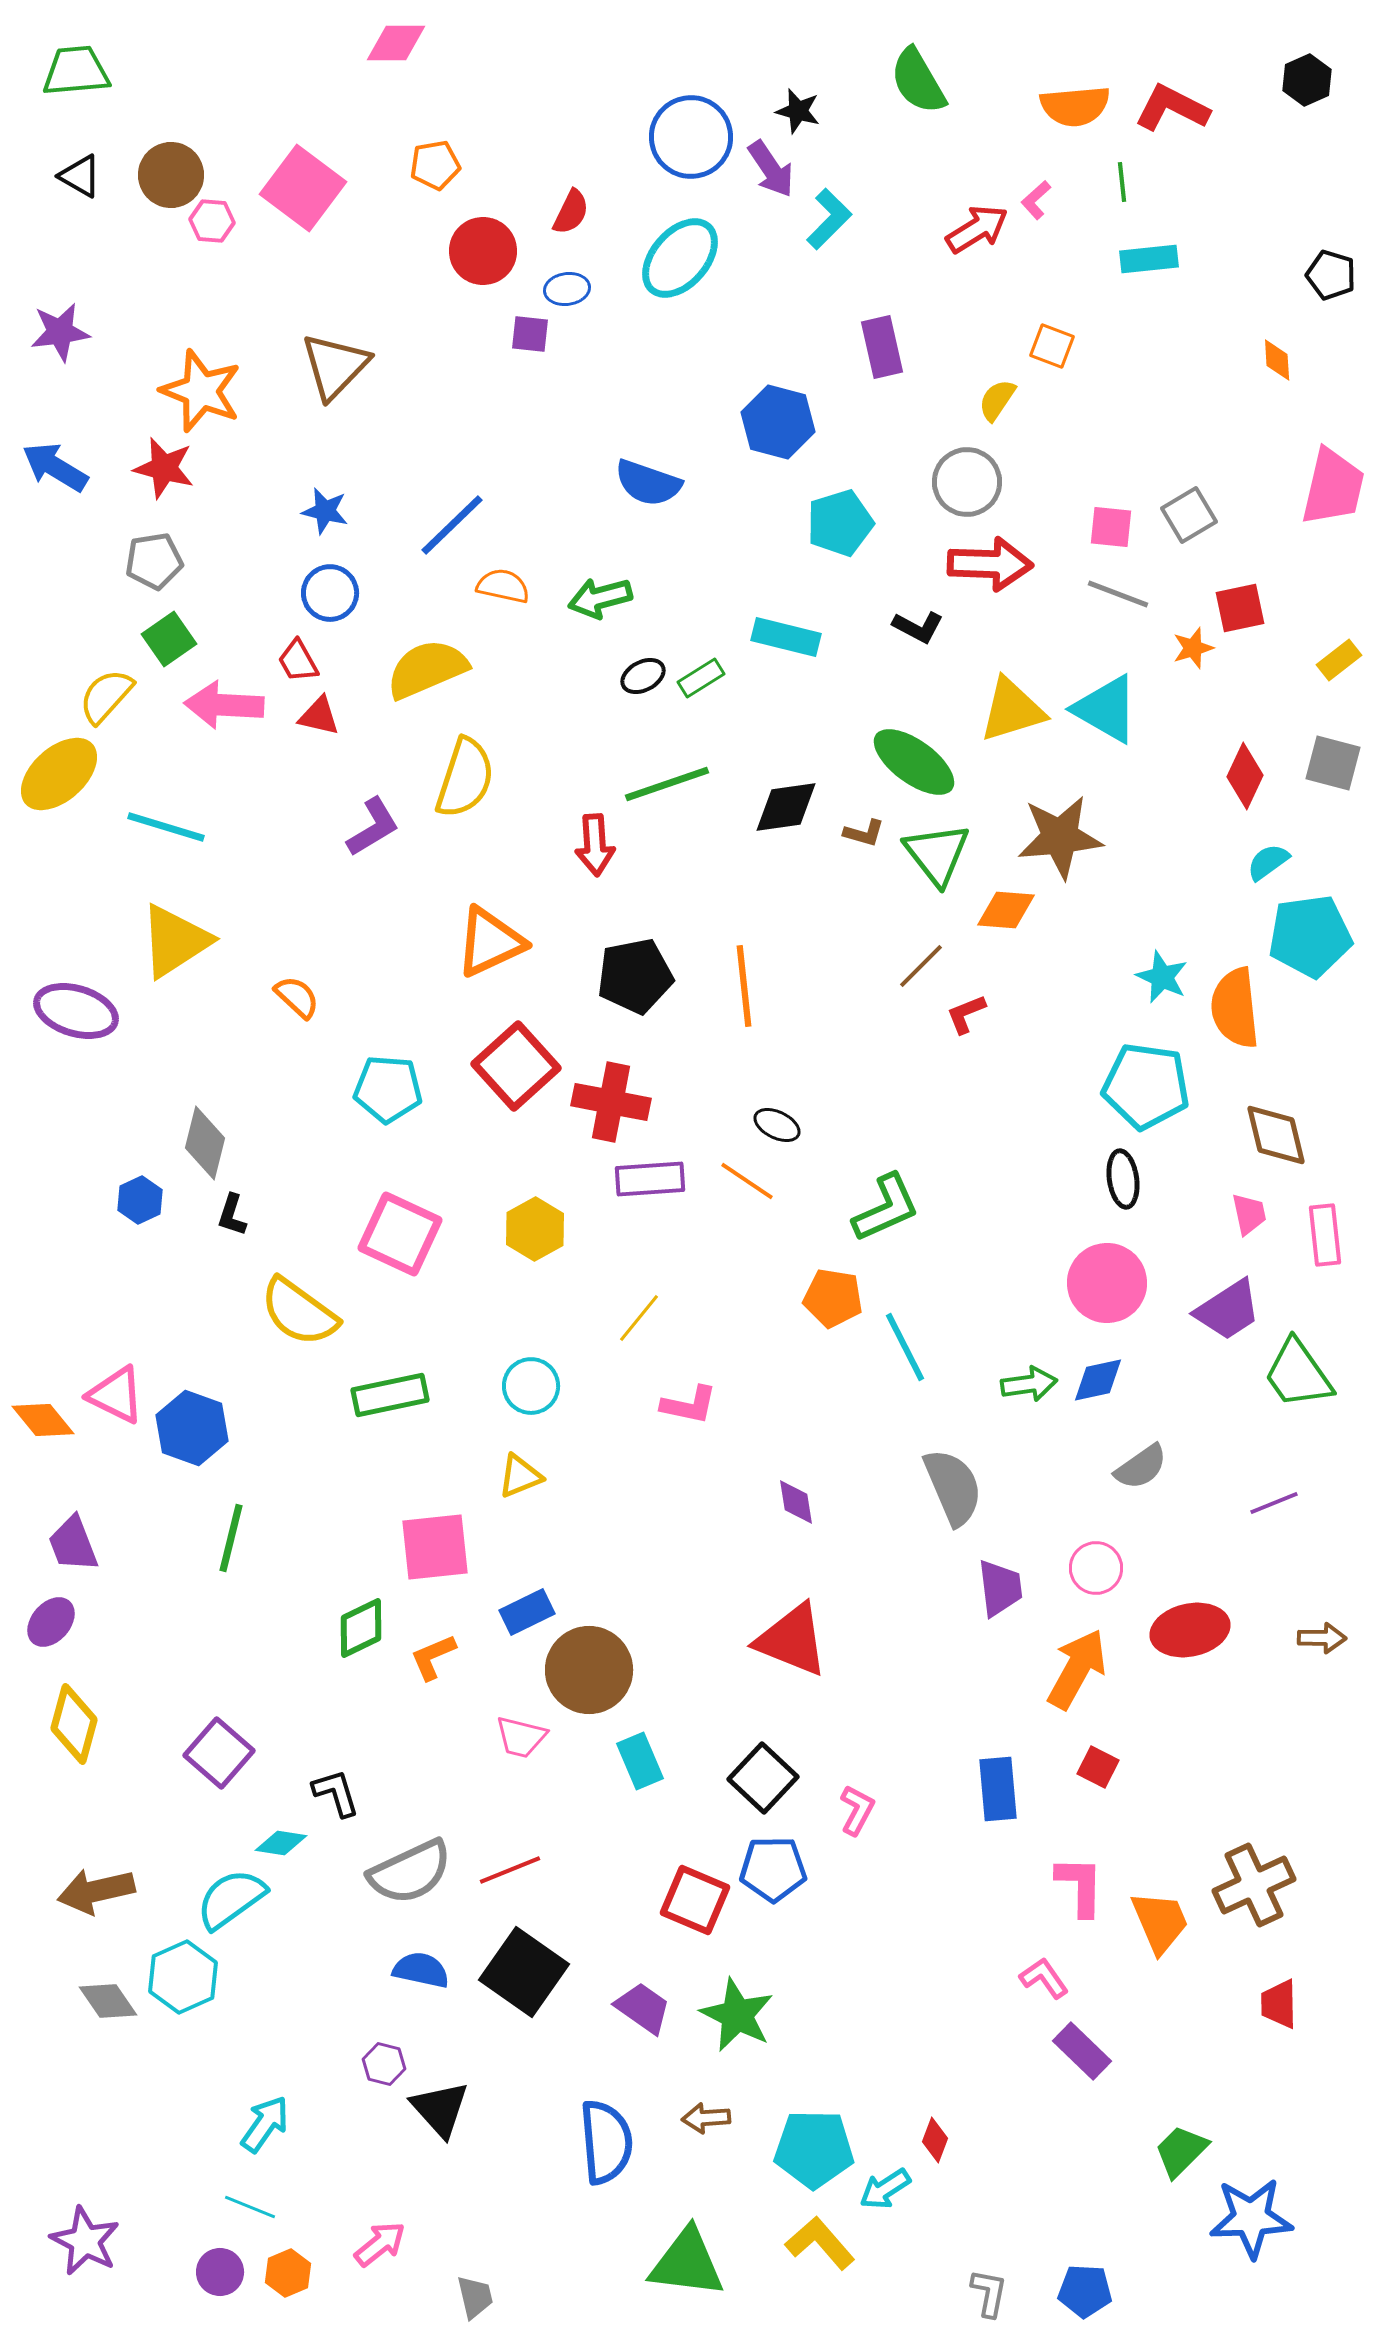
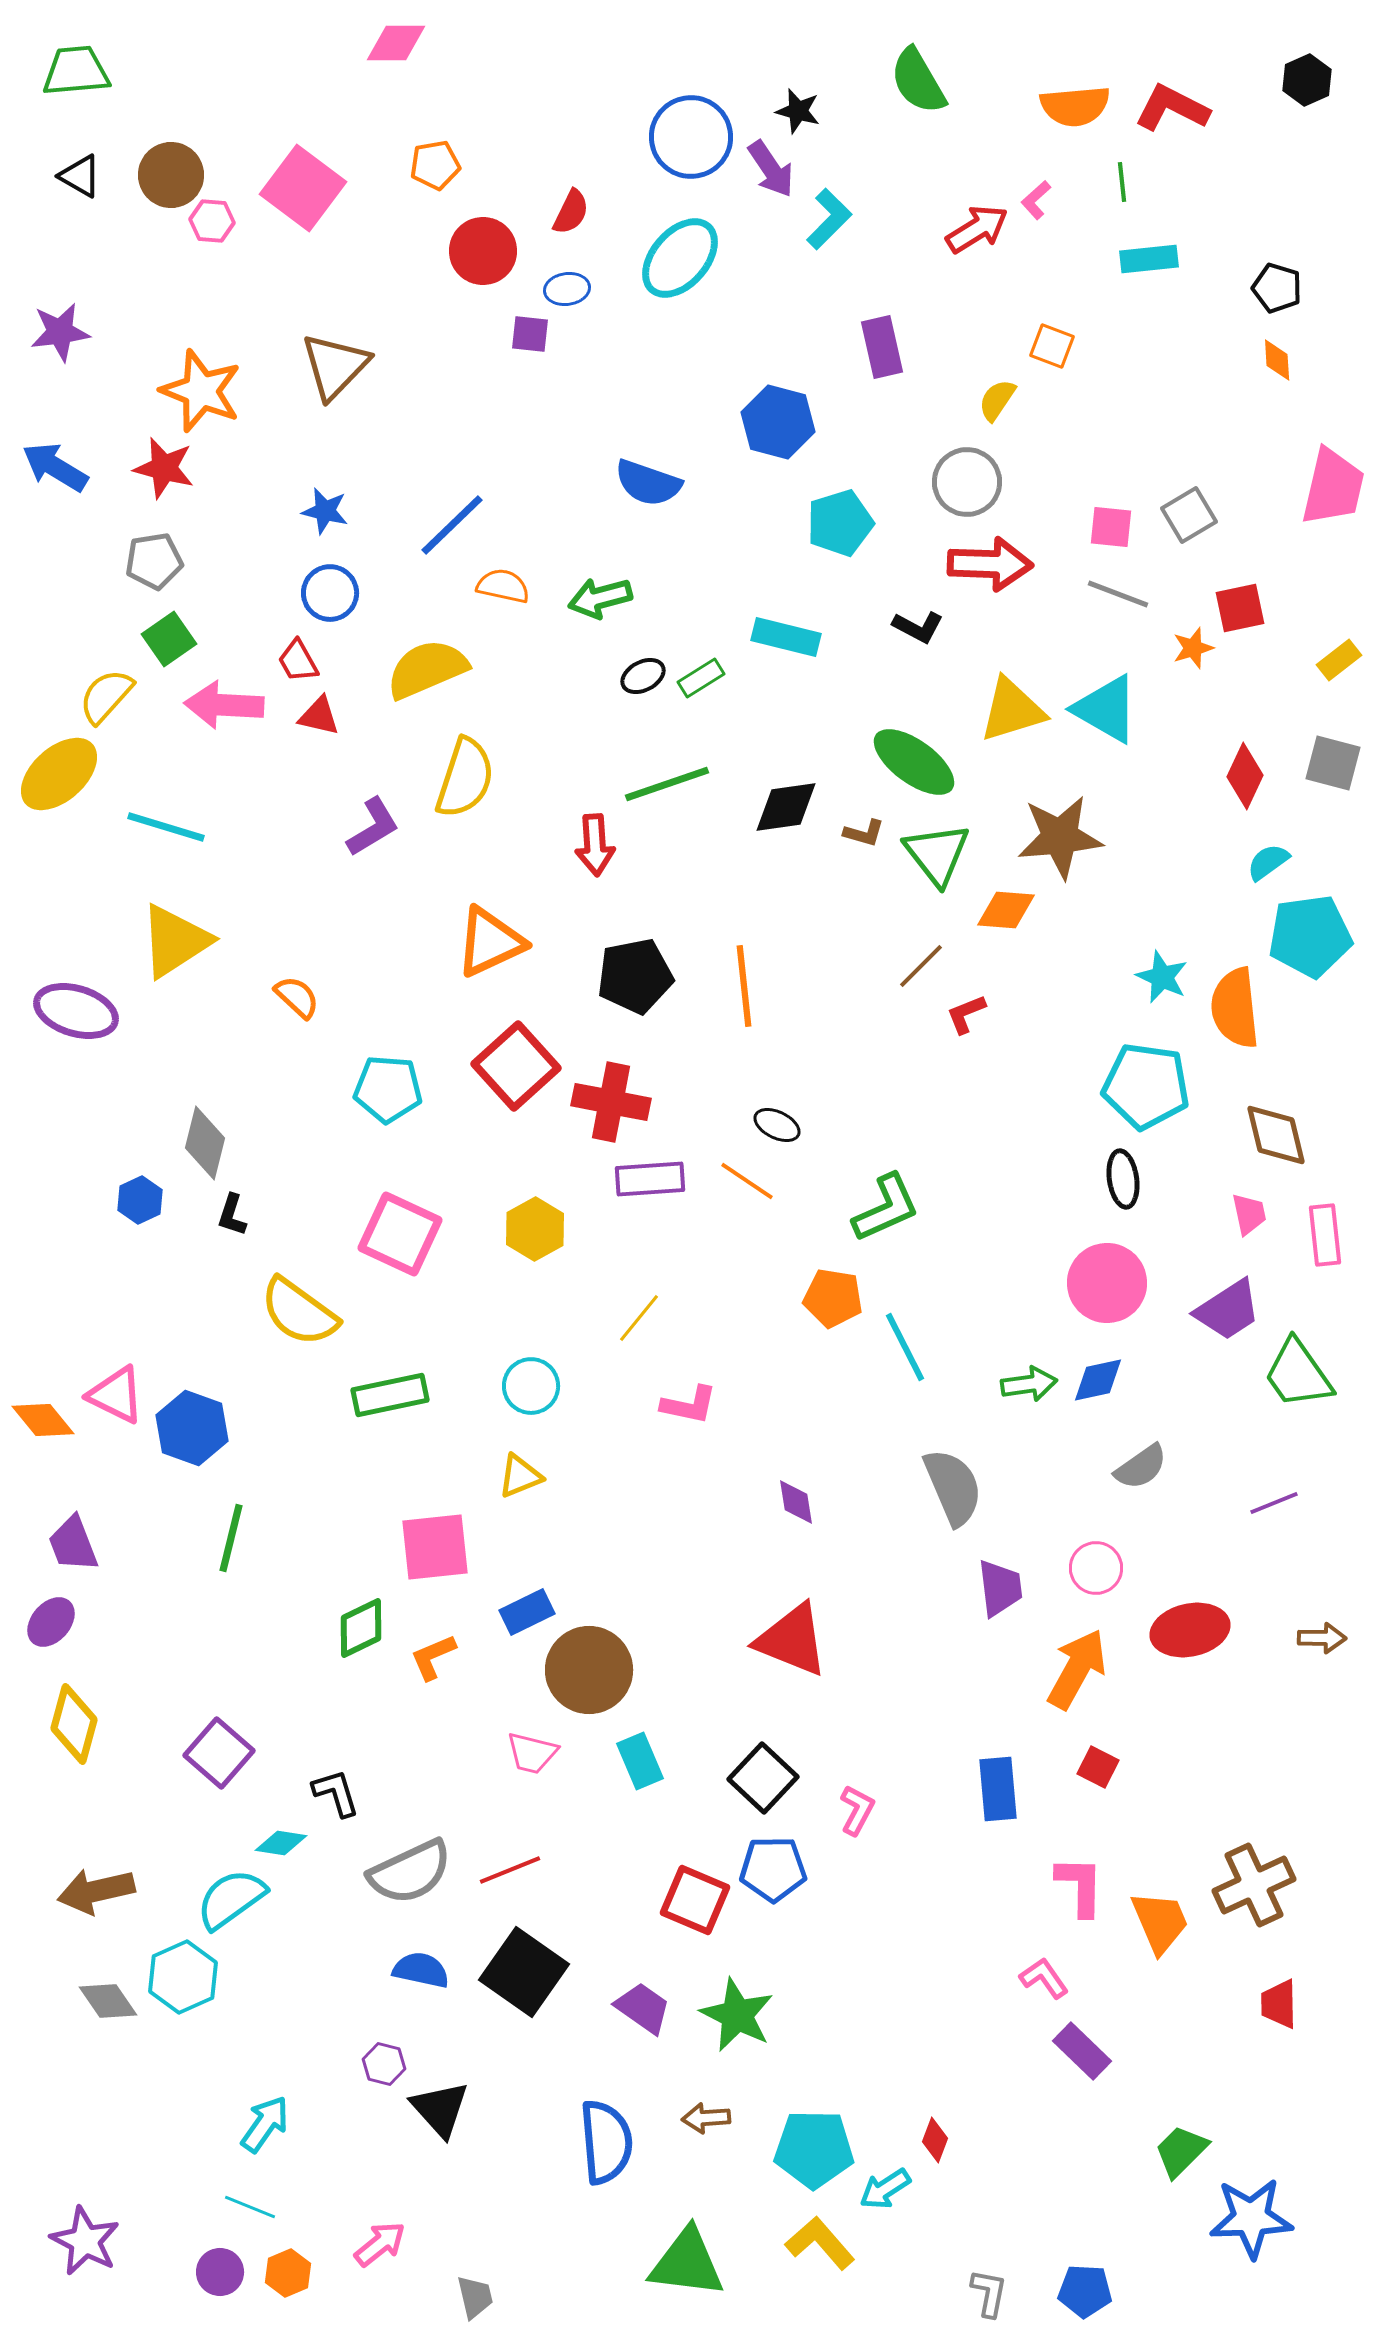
black pentagon at (1331, 275): moved 54 px left, 13 px down
pink trapezoid at (521, 1737): moved 11 px right, 16 px down
